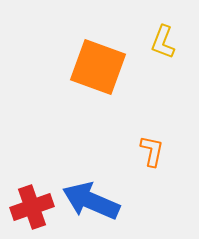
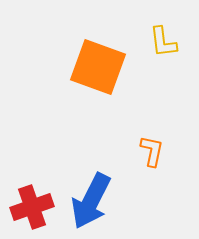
yellow L-shape: rotated 28 degrees counterclockwise
blue arrow: rotated 86 degrees counterclockwise
